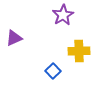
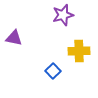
purple star: rotated 15 degrees clockwise
purple triangle: rotated 36 degrees clockwise
